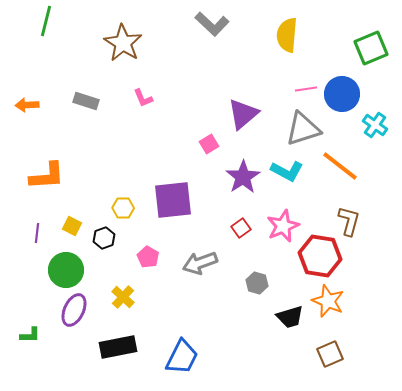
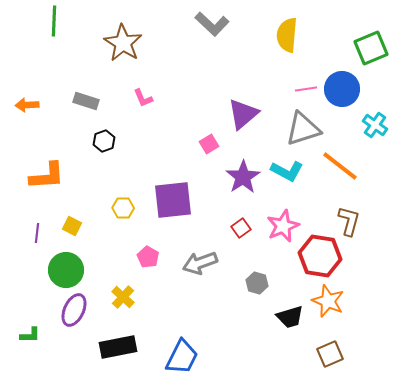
green line: moved 8 px right; rotated 12 degrees counterclockwise
blue circle: moved 5 px up
black hexagon: moved 97 px up
